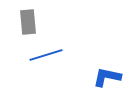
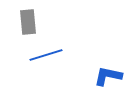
blue L-shape: moved 1 px right, 1 px up
